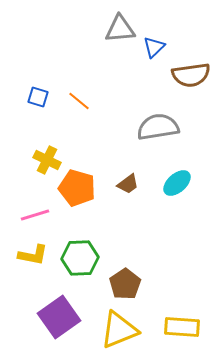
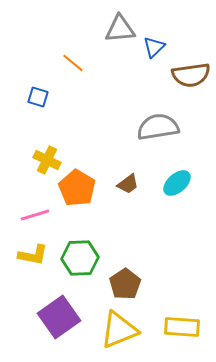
orange line: moved 6 px left, 38 px up
orange pentagon: rotated 15 degrees clockwise
